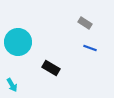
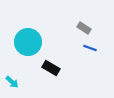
gray rectangle: moved 1 px left, 5 px down
cyan circle: moved 10 px right
cyan arrow: moved 3 px up; rotated 16 degrees counterclockwise
